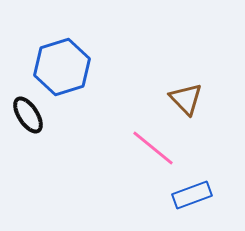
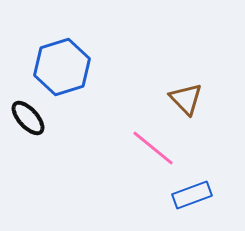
black ellipse: moved 3 px down; rotated 9 degrees counterclockwise
